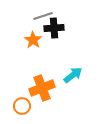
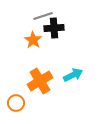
cyan arrow: rotated 12 degrees clockwise
orange cross: moved 2 px left, 7 px up; rotated 10 degrees counterclockwise
orange circle: moved 6 px left, 3 px up
